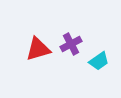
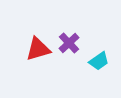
purple cross: moved 2 px left, 1 px up; rotated 15 degrees counterclockwise
